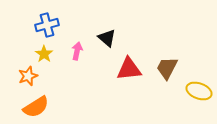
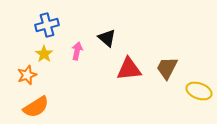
orange star: moved 1 px left, 1 px up
